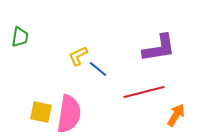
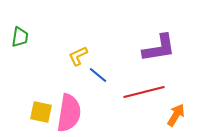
blue line: moved 6 px down
pink semicircle: moved 1 px up
